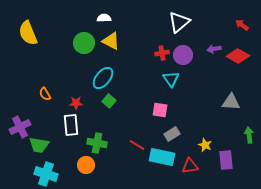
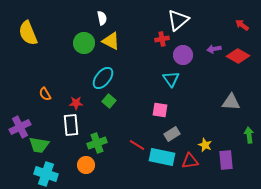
white semicircle: moved 2 px left; rotated 80 degrees clockwise
white triangle: moved 1 px left, 2 px up
red cross: moved 14 px up
green cross: rotated 30 degrees counterclockwise
red triangle: moved 5 px up
